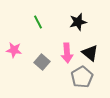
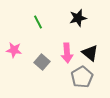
black star: moved 4 px up
